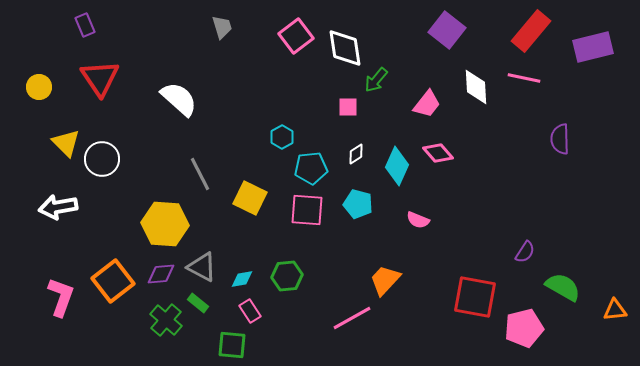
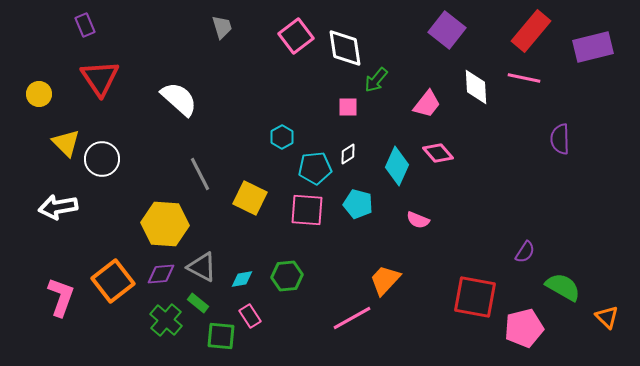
yellow circle at (39, 87): moved 7 px down
white diamond at (356, 154): moved 8 px left
cyan pentagon at (311, 168): moved 4 px right
orange triangle at (615, 310): moved 8 px left, 7 px down; rotated 50 degrees clockwise
pink rectangle at (250, 311): moved 5 px down
green square at (232, 345): moved 11 px left, 9 px up
